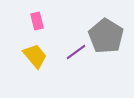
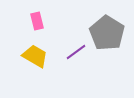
gray pentagon: moved 1 px right, 3 px up
yellow trapezoid: rotated 20 degrees counterclockwise
